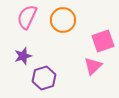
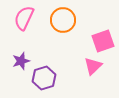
pink semicircle: moved 3 px left, 1 px down
purple star: moved 2 px left, 5 px down
